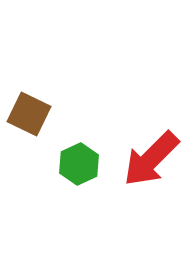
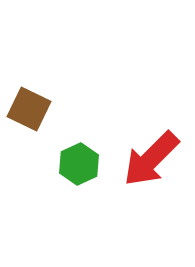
brown square: moved 5 px up
